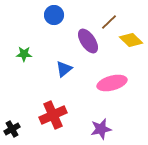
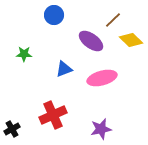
brown line: moved 4 px right, 2 px up
purple ellipse: moved 3 px right; rotated 20 degrees counterclockwise
blue triangle: rotated 18 degrees clockwise
pink ellipse: moved 10 px left, 5 px up
